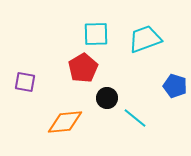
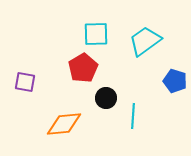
cyan trapezoid: moved 2 px down; rotated 16 degrees counterclockwise
blue pentagon: moved 5 px up
black circle: moved 1 px left
cyan line: moved 2 px left, 2 px up; rotated 55 degrees clockwise
orange diamond: moved 1 px left, 2 px down
